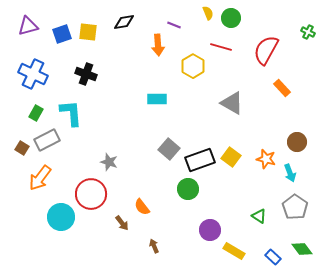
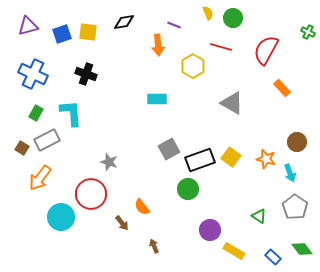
green circle at (231, 18): moved 2 px right
gray square at (169, 149): rotated 20 degrees clockwise
